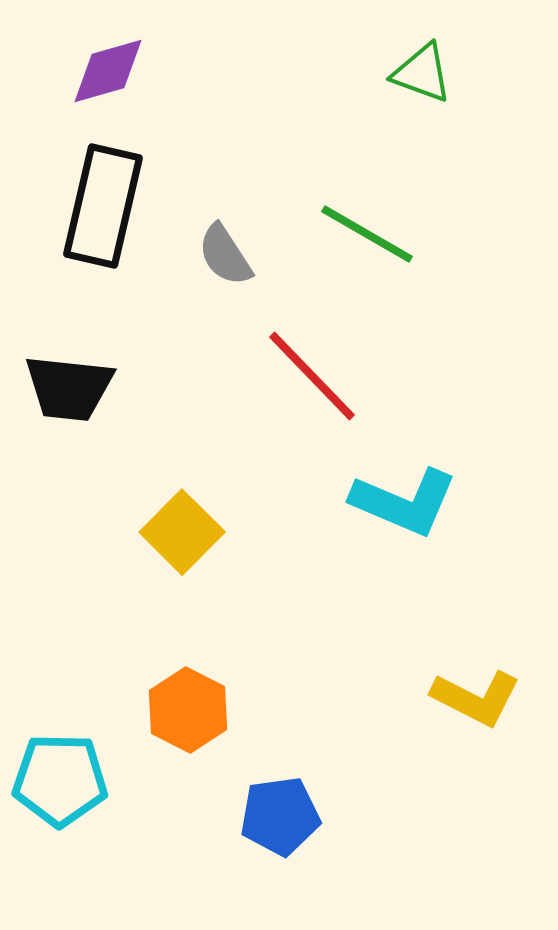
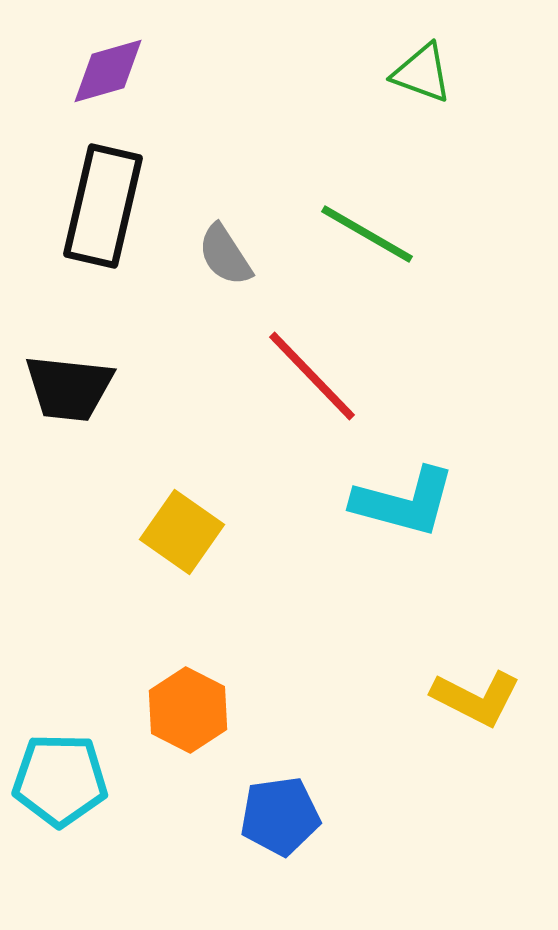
cyan L-shape: rotated 8 degrees counterclockwise
yellow square: rotated 10 degrees counterclockwise
